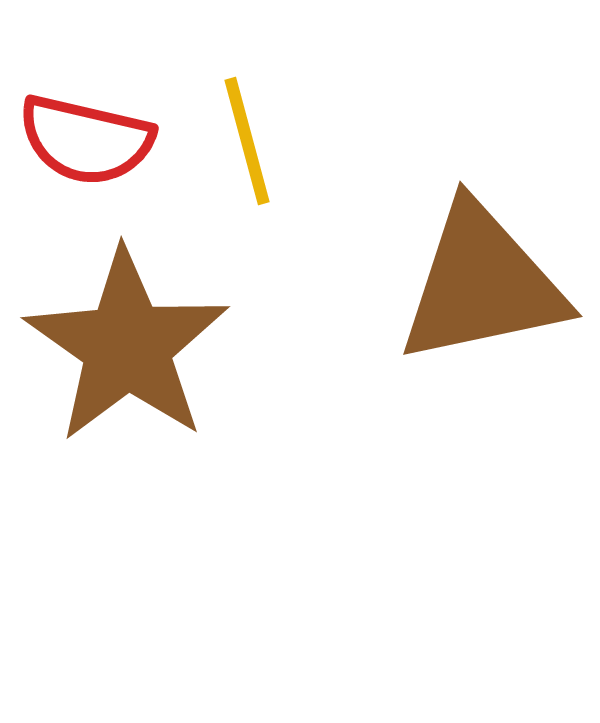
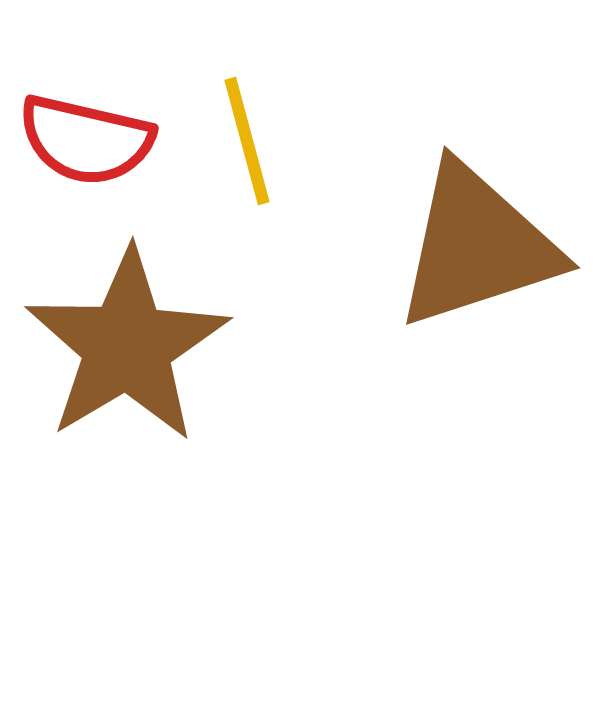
brown triangle: moved 5 px left, 38 px up; rotated 6 degrees counterclockwise
brown star: rotated 6 degrees clockwise
